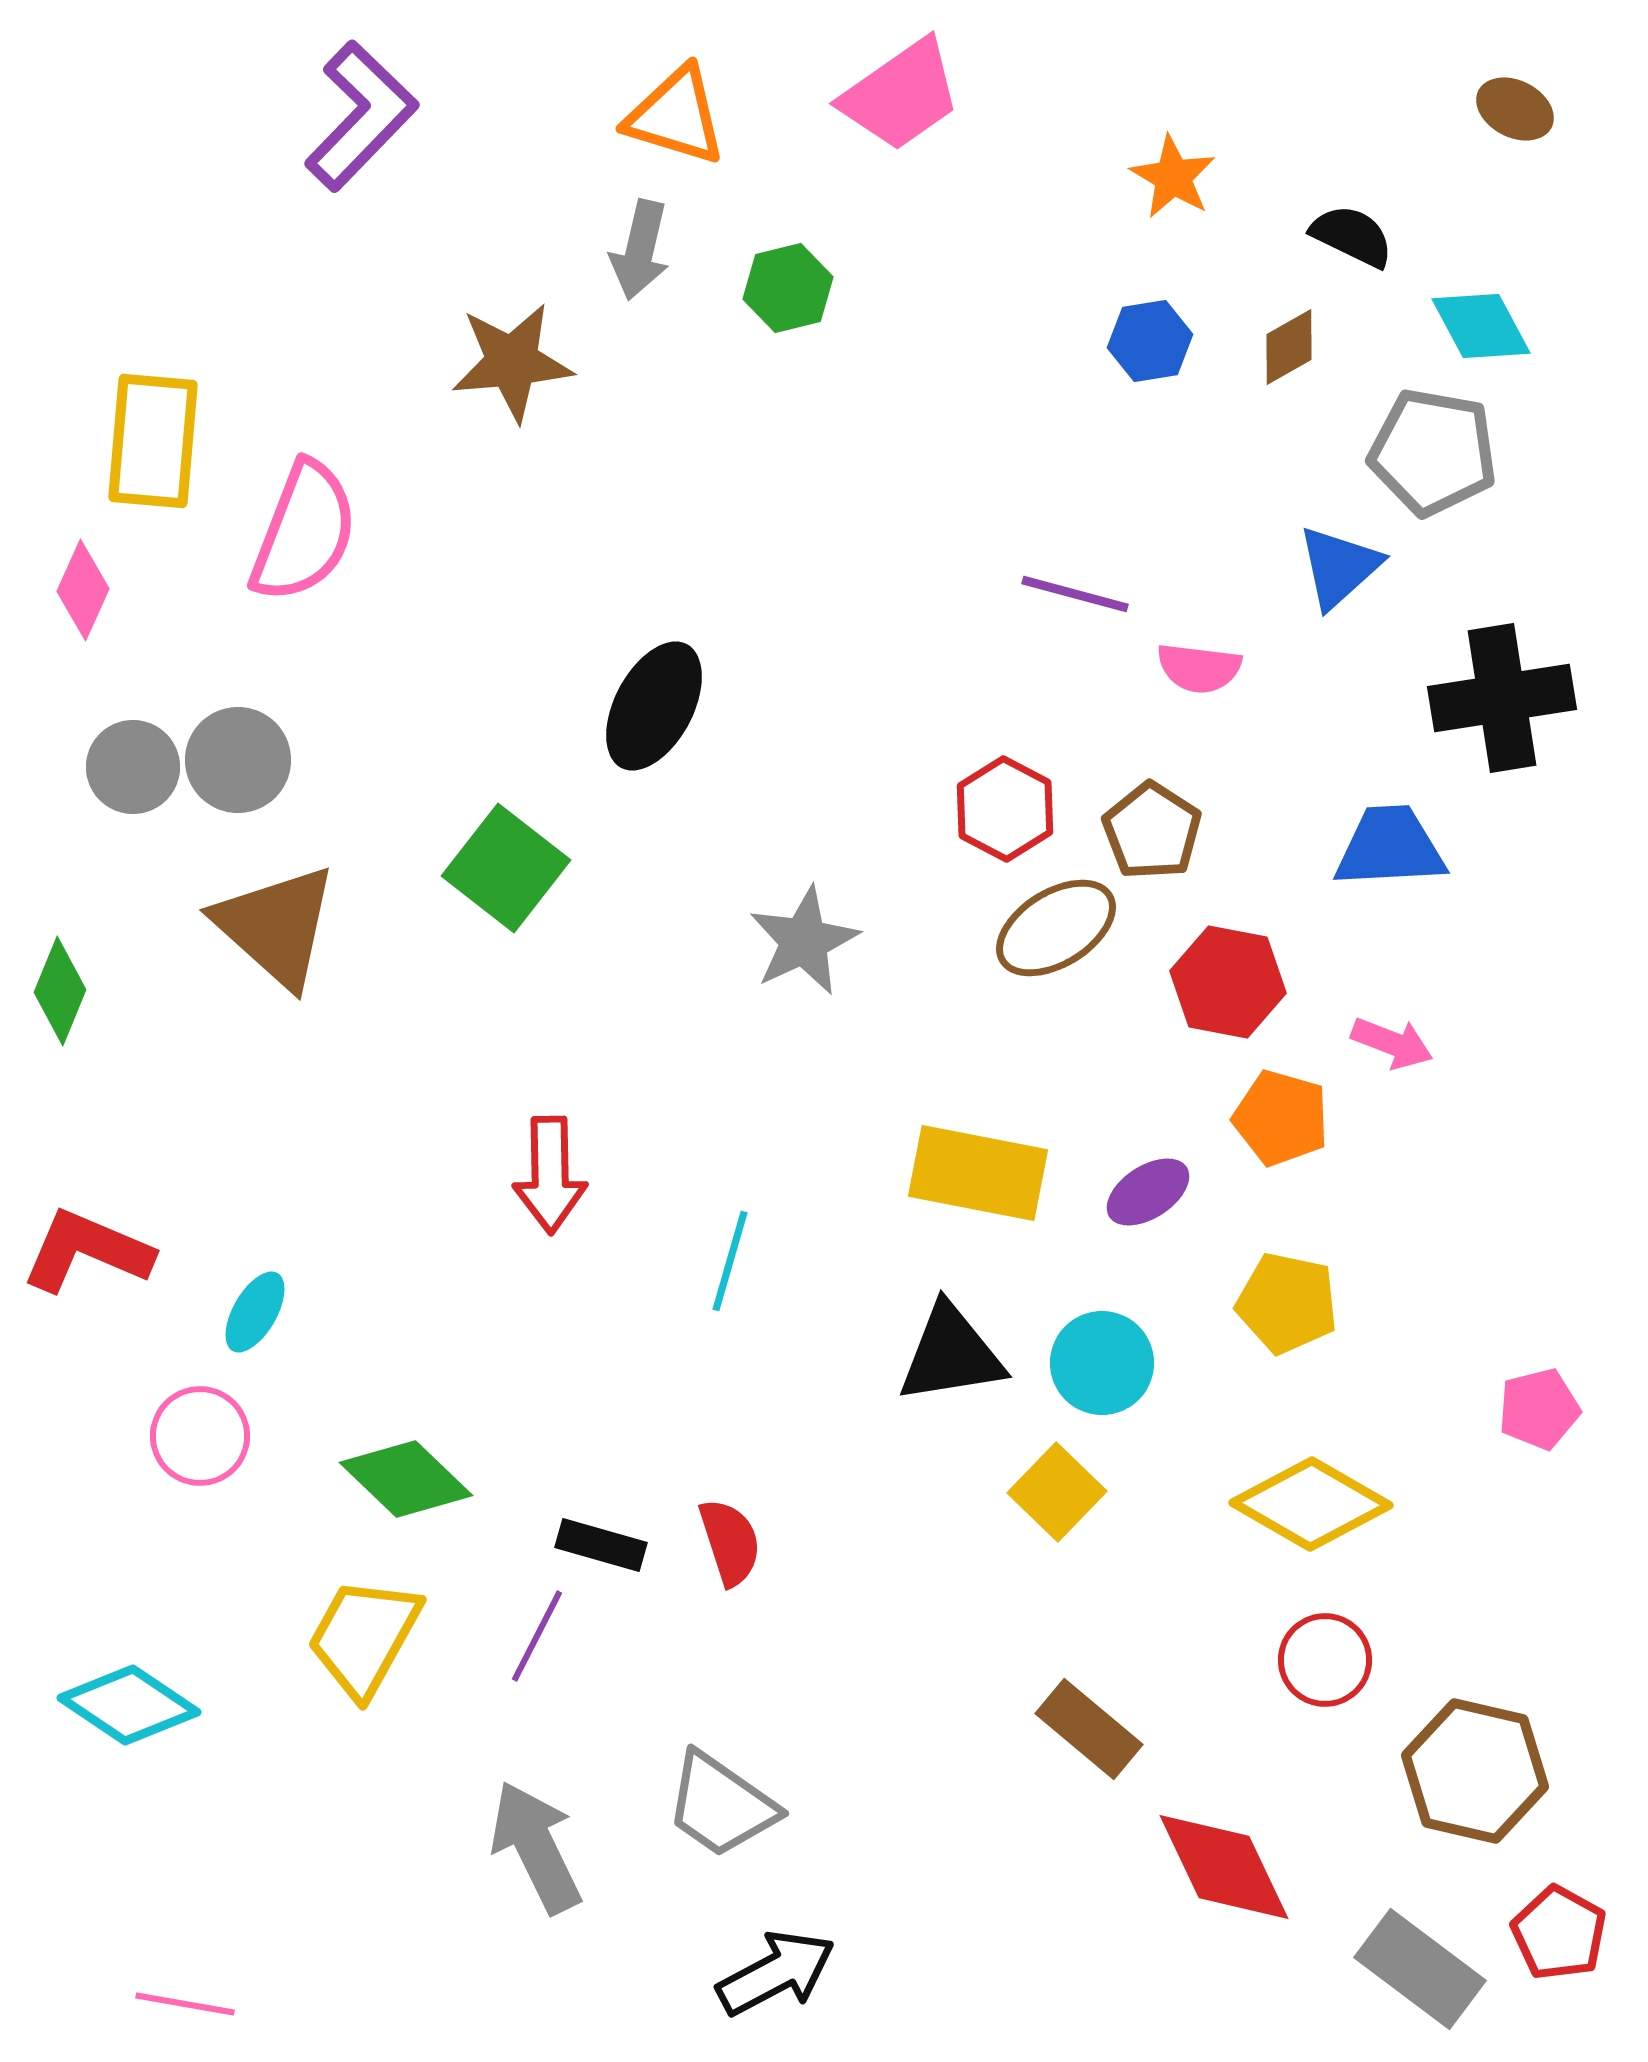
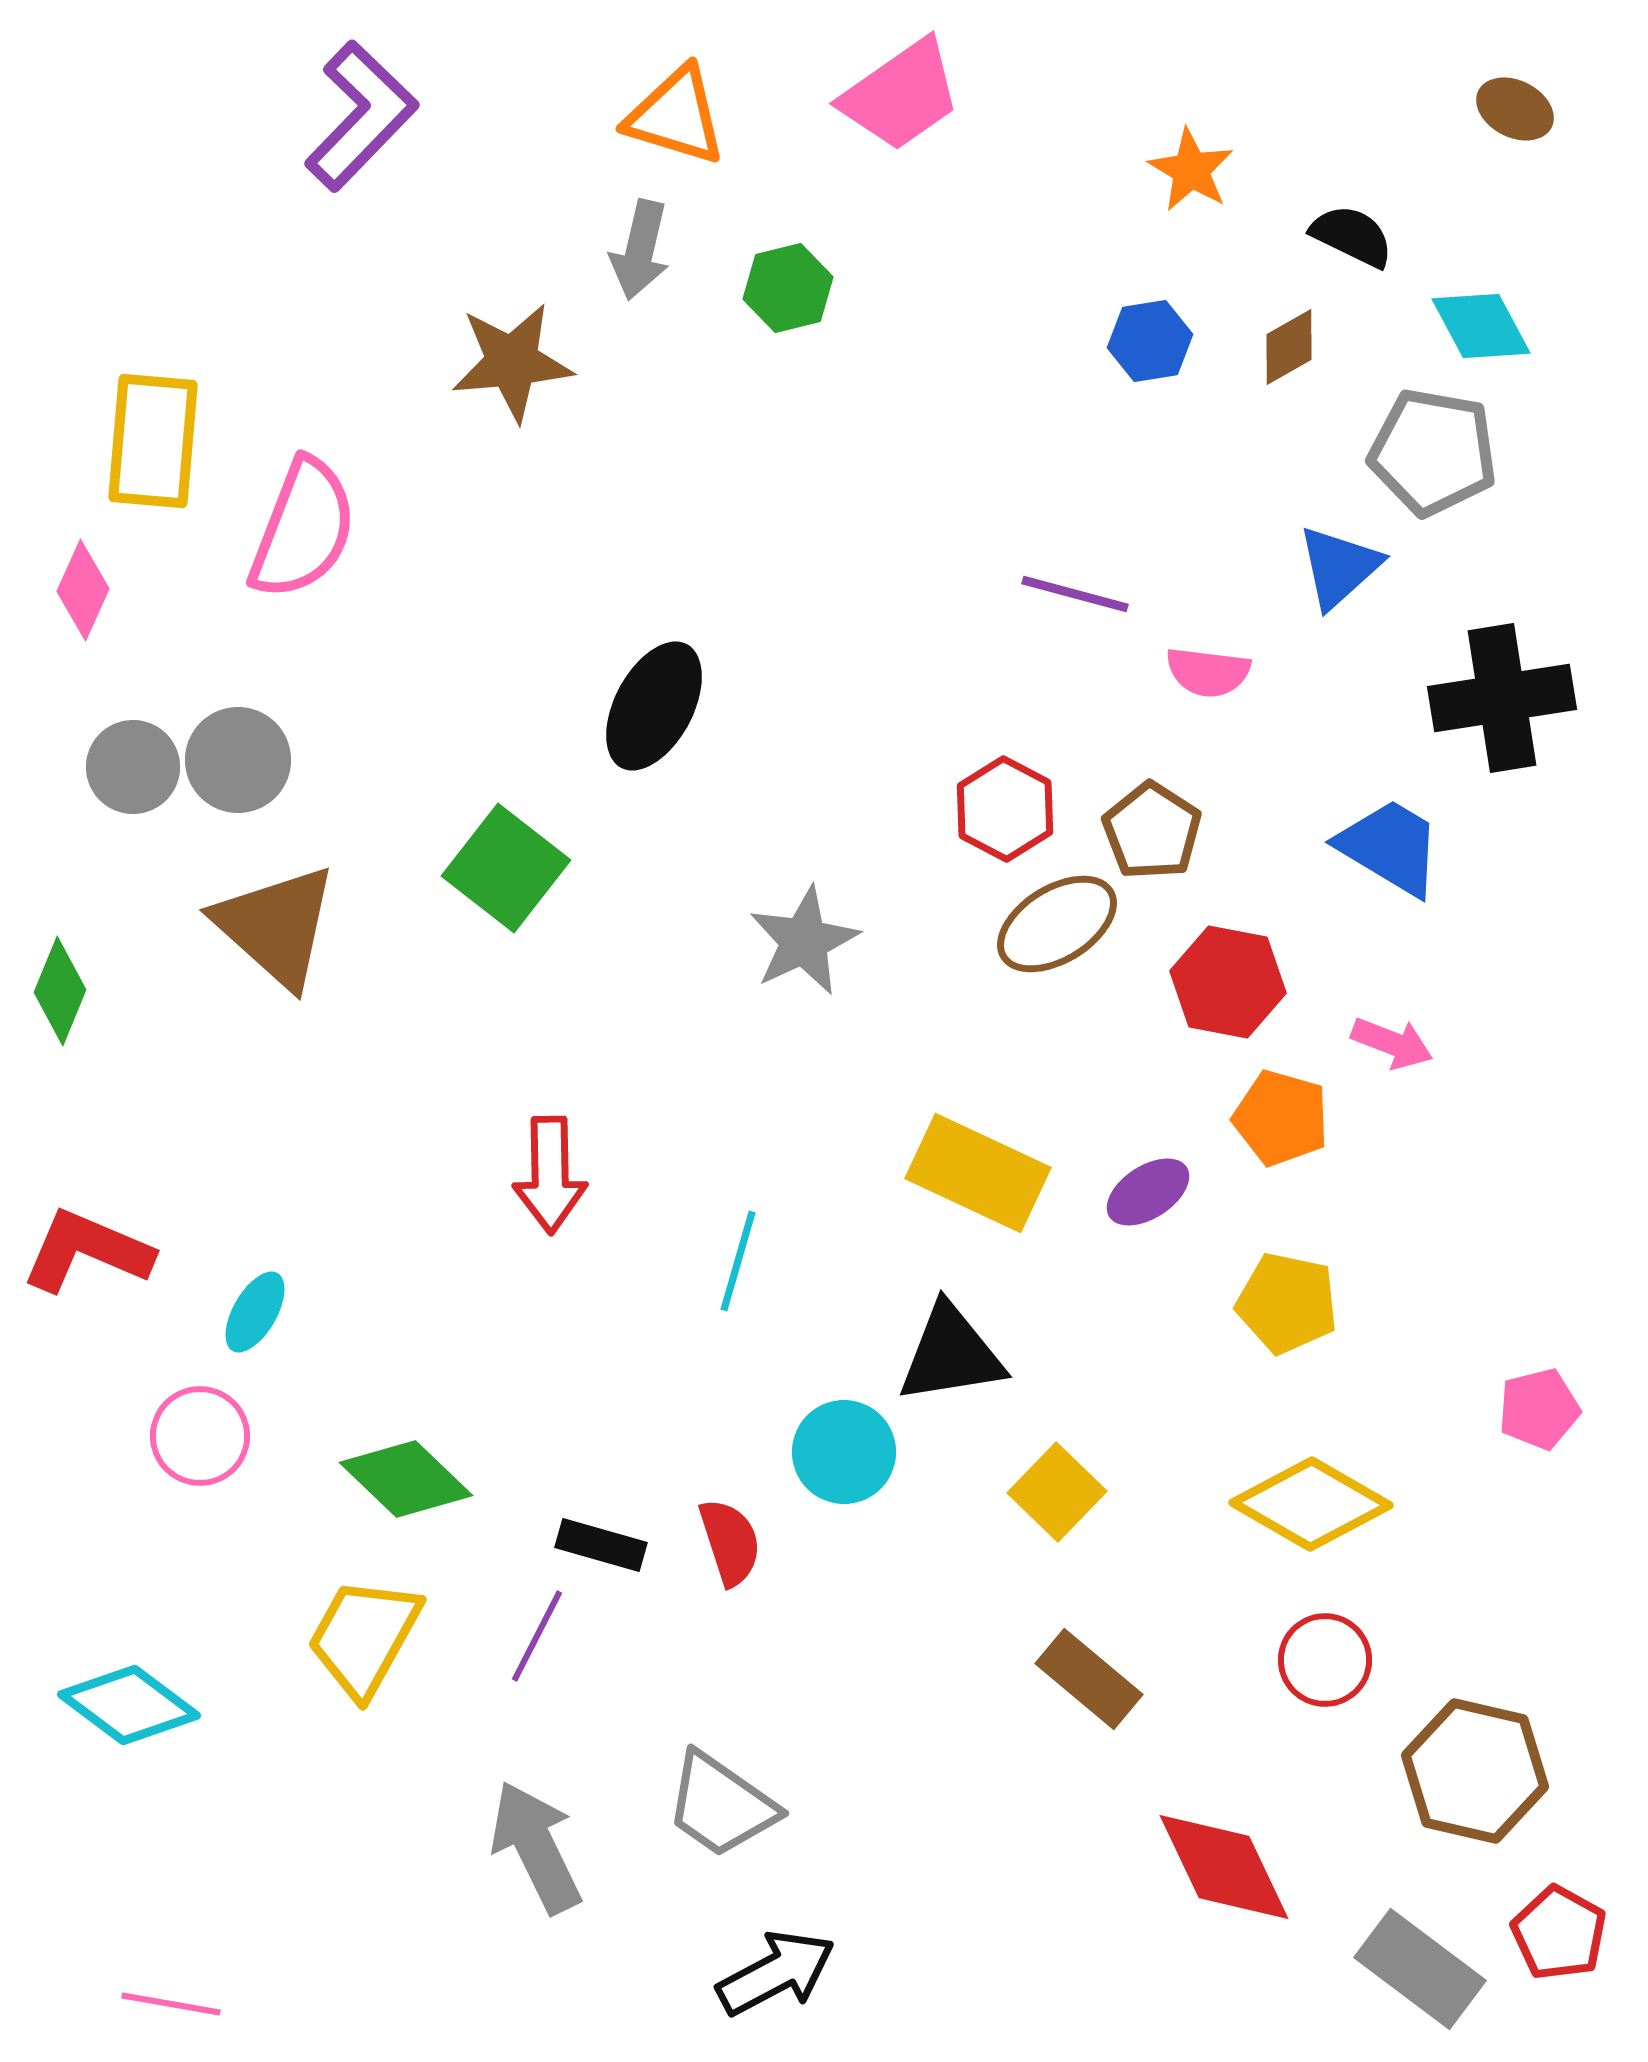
orange star at (1173, 177): moved 18 px right, 7 px up
pink semicircle at (304, 532): moved 1 px left, 3 px up
pink semicircle at (1199, 668): moved 9 px right, 4 px down
blue trapezoid at (1390, 847): rotated 34 degrees clockwise
brown ellipse at (1056, 928): moved 1 px right, 4 px up
yellow rectangle at (978, 1173): rotated 14 degrees clockwise
cyan line at (730, 1261): moved 8 px right
cyan circle at (1102, 1363): moved 258 px left, 89 px down
cyan diamond at (129, 1705): rotated 3 degrees clockwise
brown rectangle at (1089, 1729): moved 50 px up
pink line at (185, 2004): moved 14 px left
